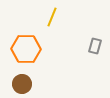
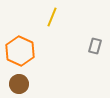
orange hexagon: moved 6 px left, 2 px down; rotated 24 degrees clockwise
brown circle: moved 3 px left
